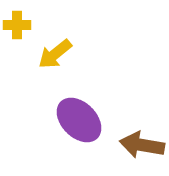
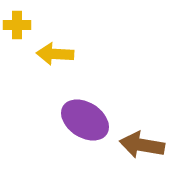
yellow arrow: rotated 42 degrees clockwise
purple ellipse: moved 6 px right; rotated 12 degrees counterclockwise
